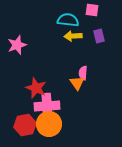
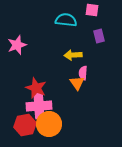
cyan semicircle: moved 2 px left
yellow arrow: moved 19 px down
pink cross: moved 8 px left
